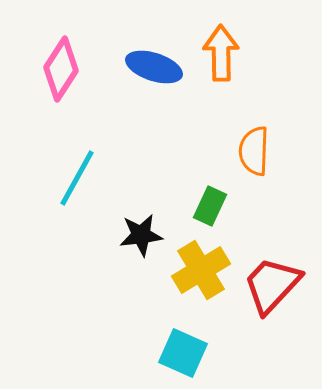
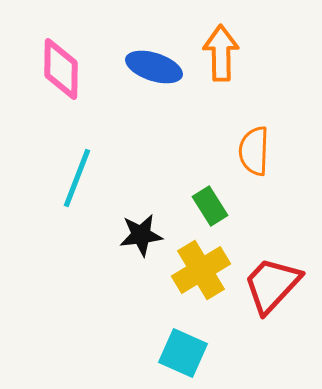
pink diamond: rotated 32 degrees counterclockwise
cyan line: rotated 8 degrees counterclockwise
green rectangle: rotated 57 degrees counterclockwise
